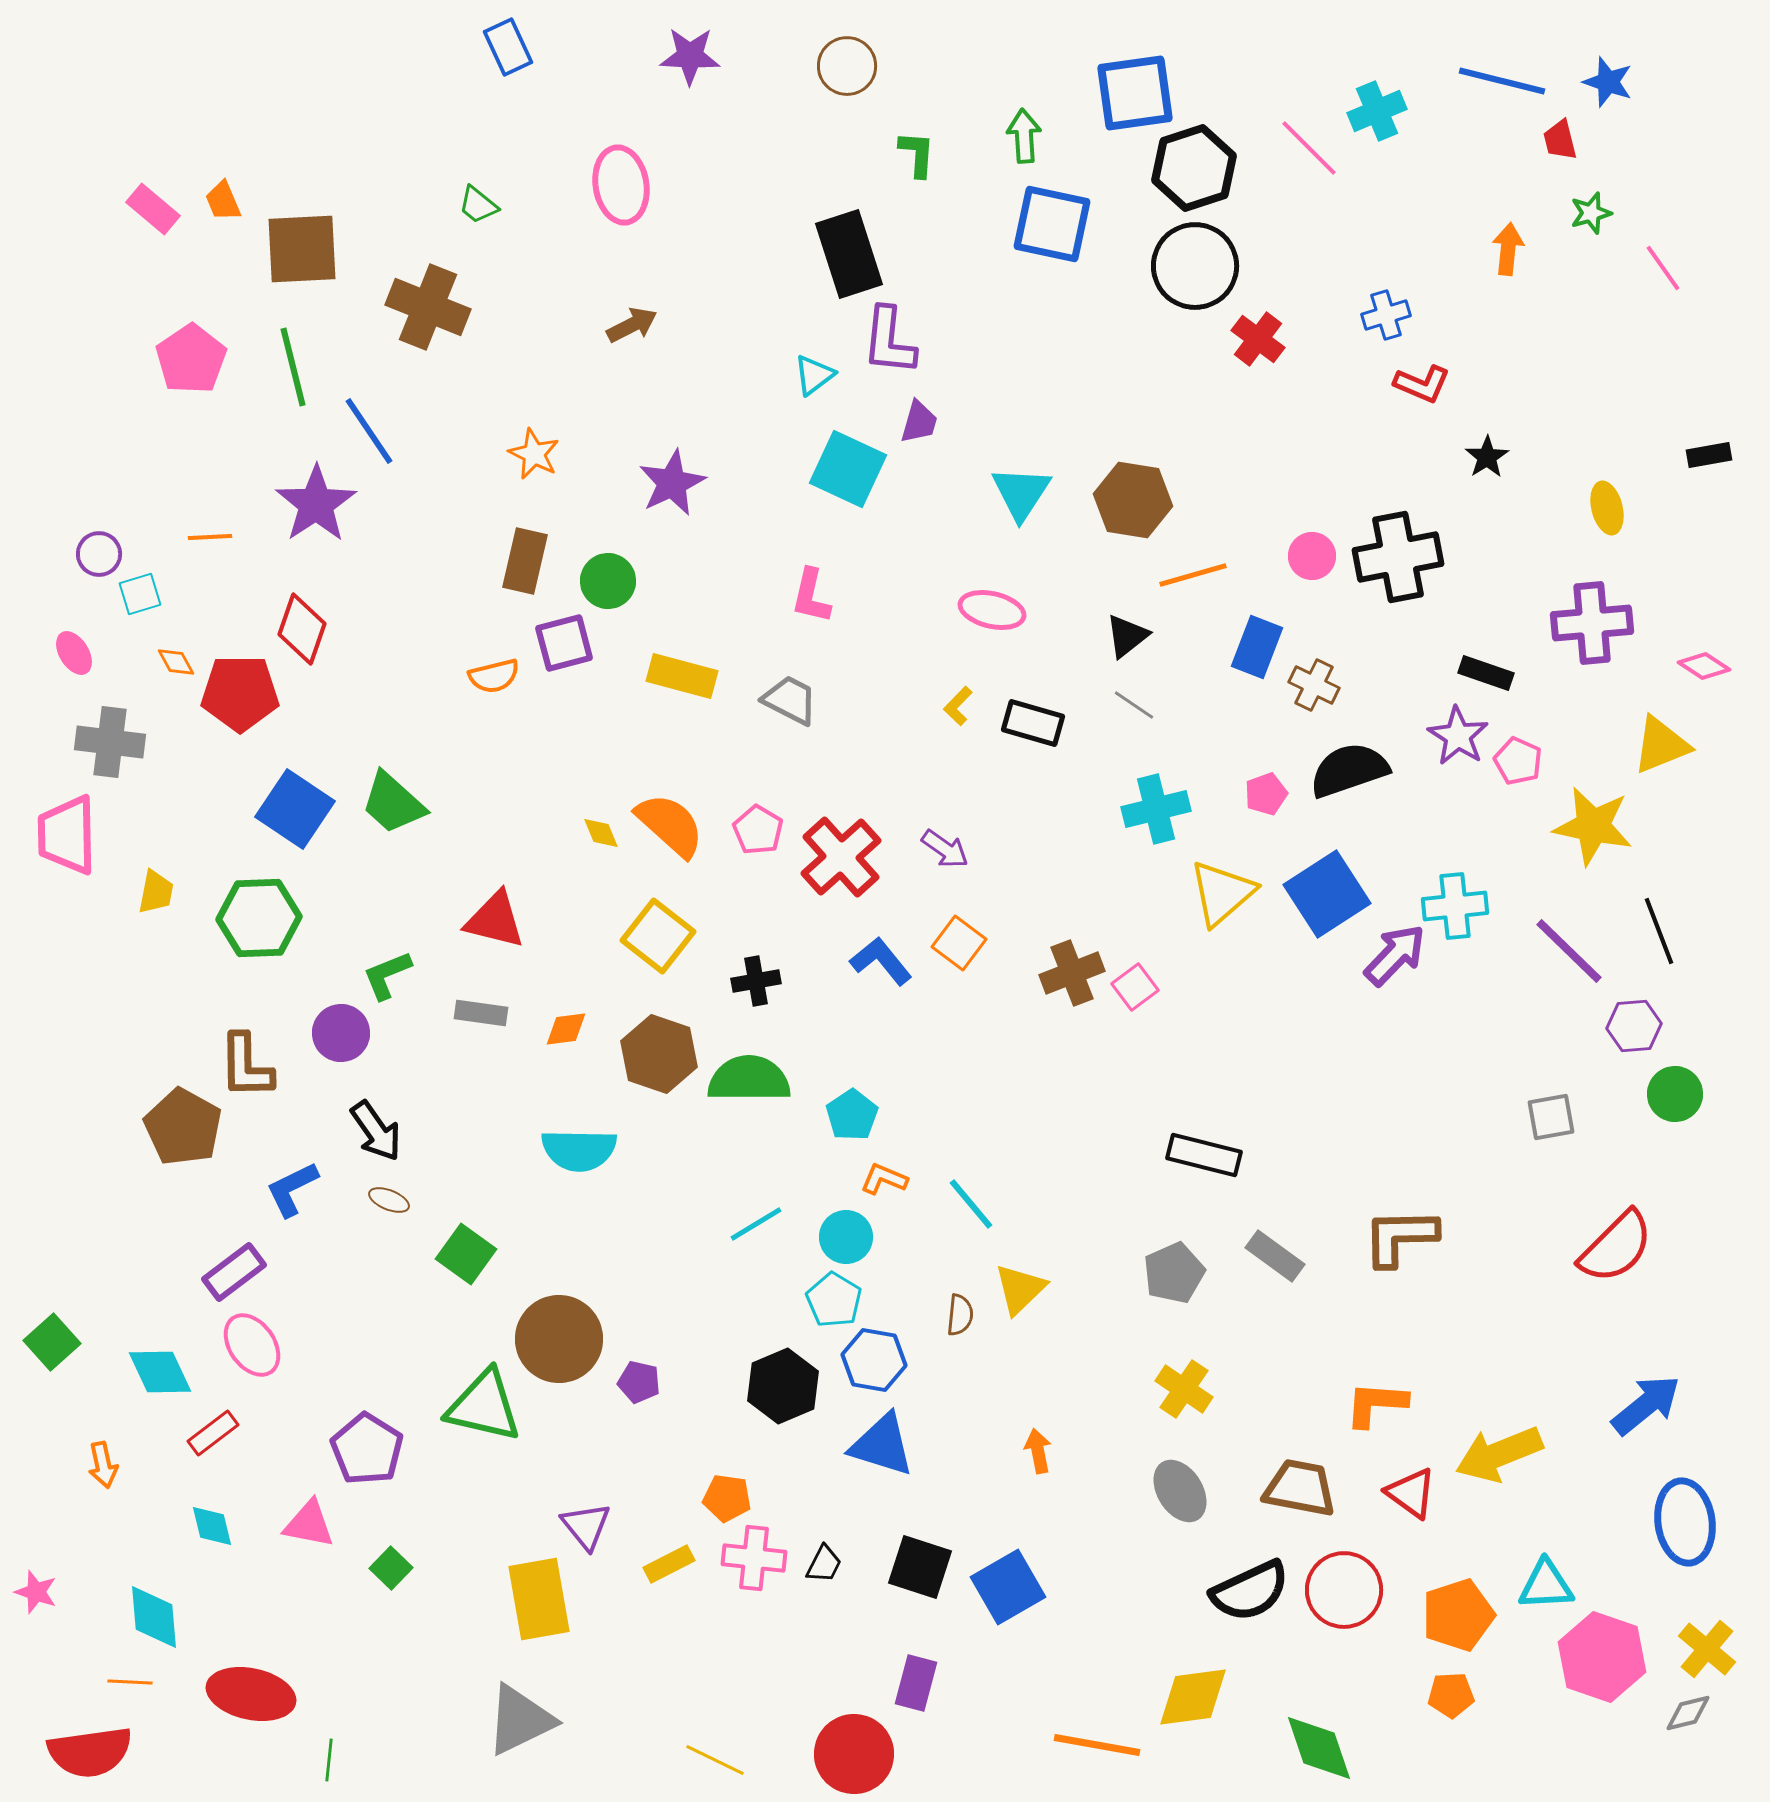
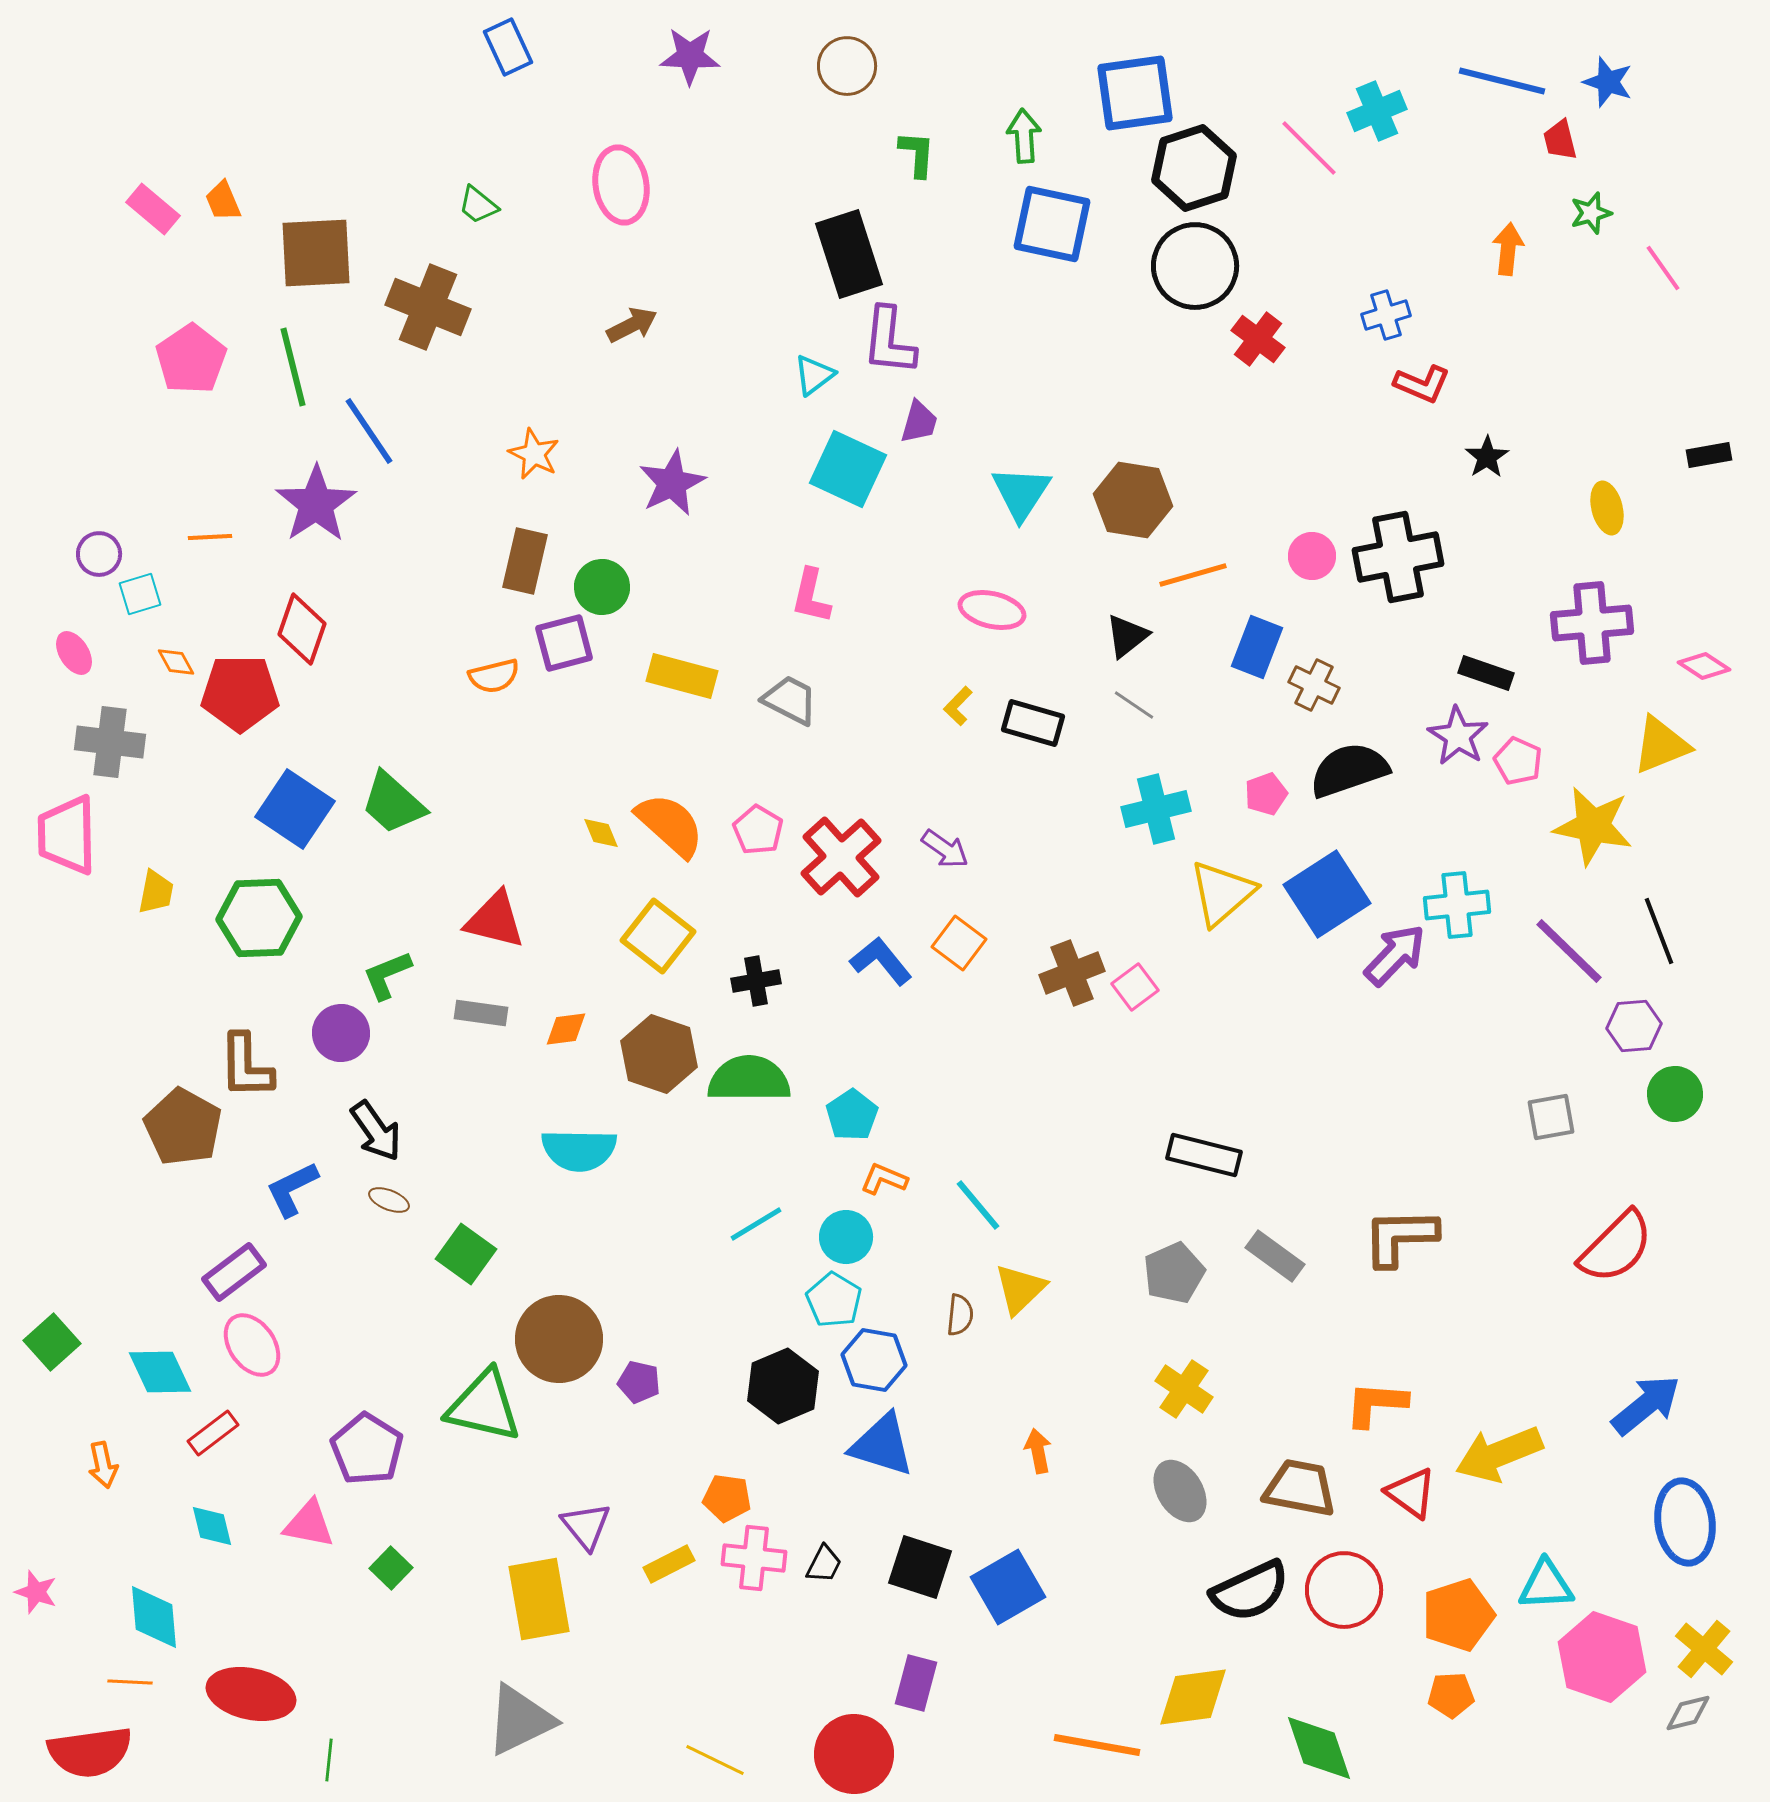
brown square at (302, 249): moved 14 px right, 4 px down
green circle at (608, 581): moved 6 px left, 6 px down
cyan cross at (1455, 906): moved 2 px right, 1 px up
cyan line at (971, 1204): moved 7 px right, 1 px down
yellow cross at (1707, 1649): moved 3 px left
